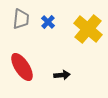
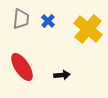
blue cross: moved 1 px up
